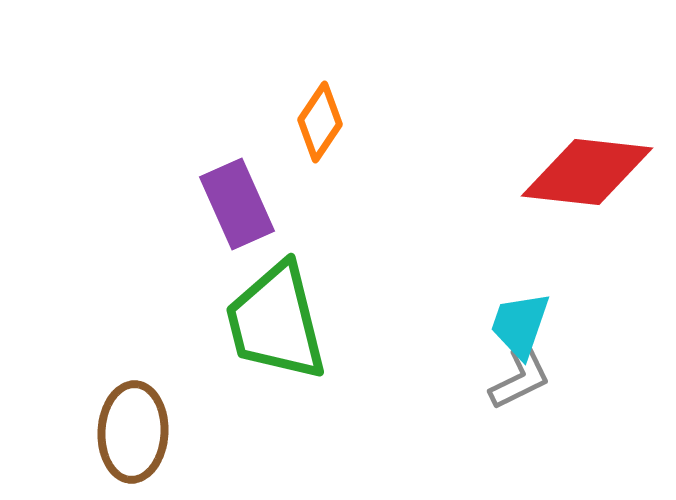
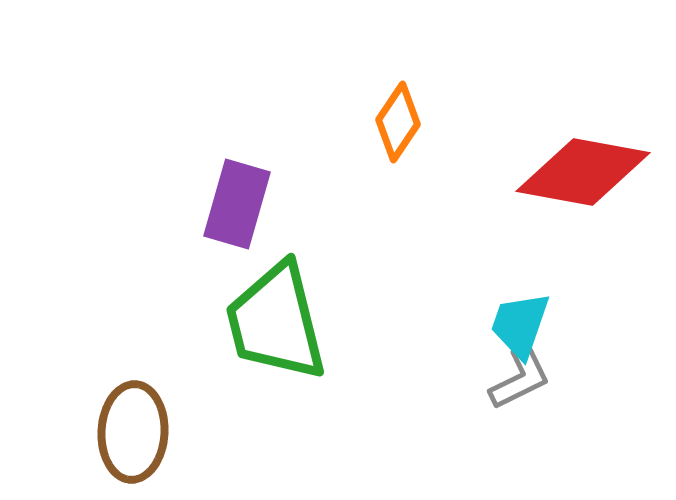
orange diamond: moved 78 px right
red diamond: moved 4 px left; rotated 4 degrees clockwise
purple rectangle: rotated 40 degrees clockwise
